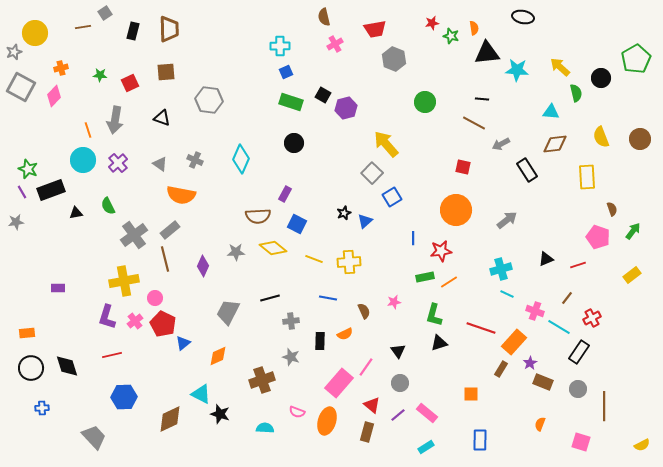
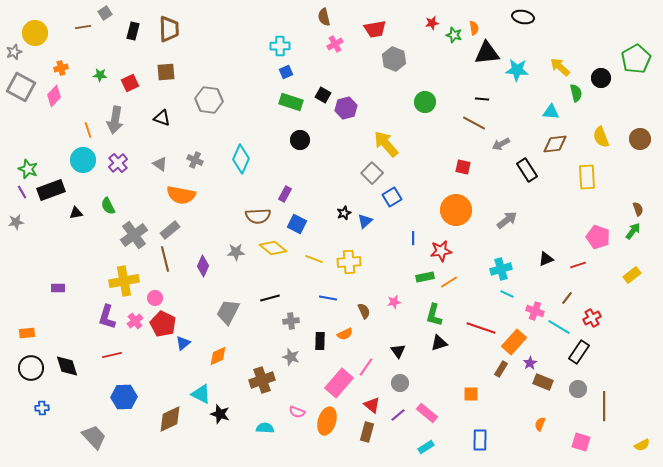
green star at (451, 36): moved 3 px right, 1 px up
black circle at (294, 143): moved 6 px right, 3 px up
brown semicircle at (612, 209): moved 26 px right
